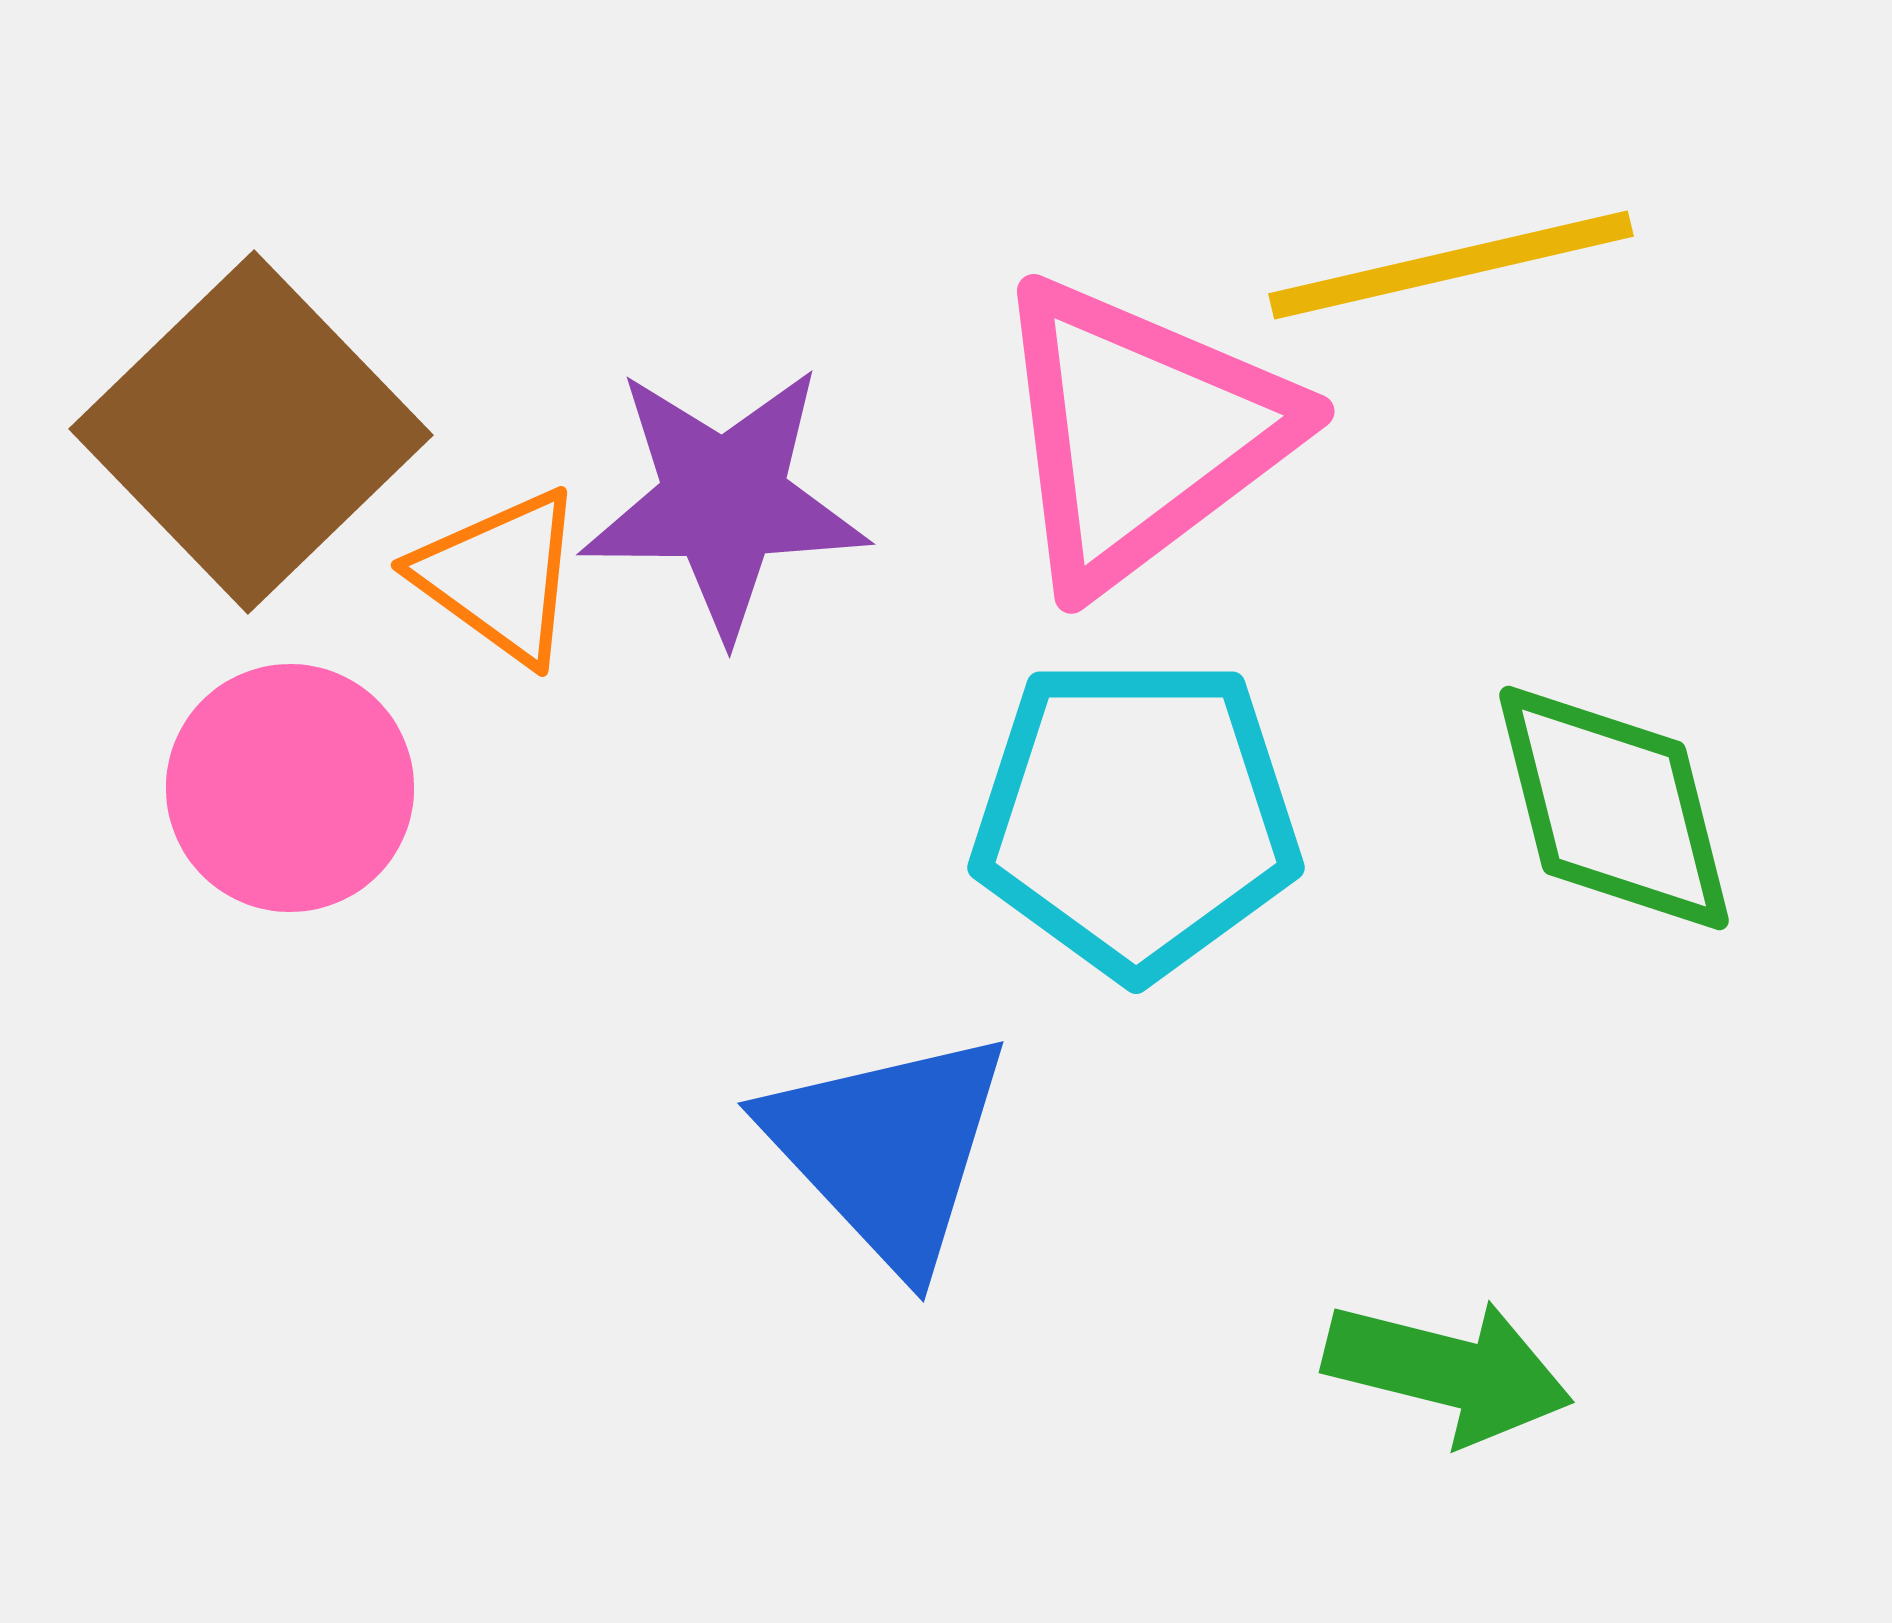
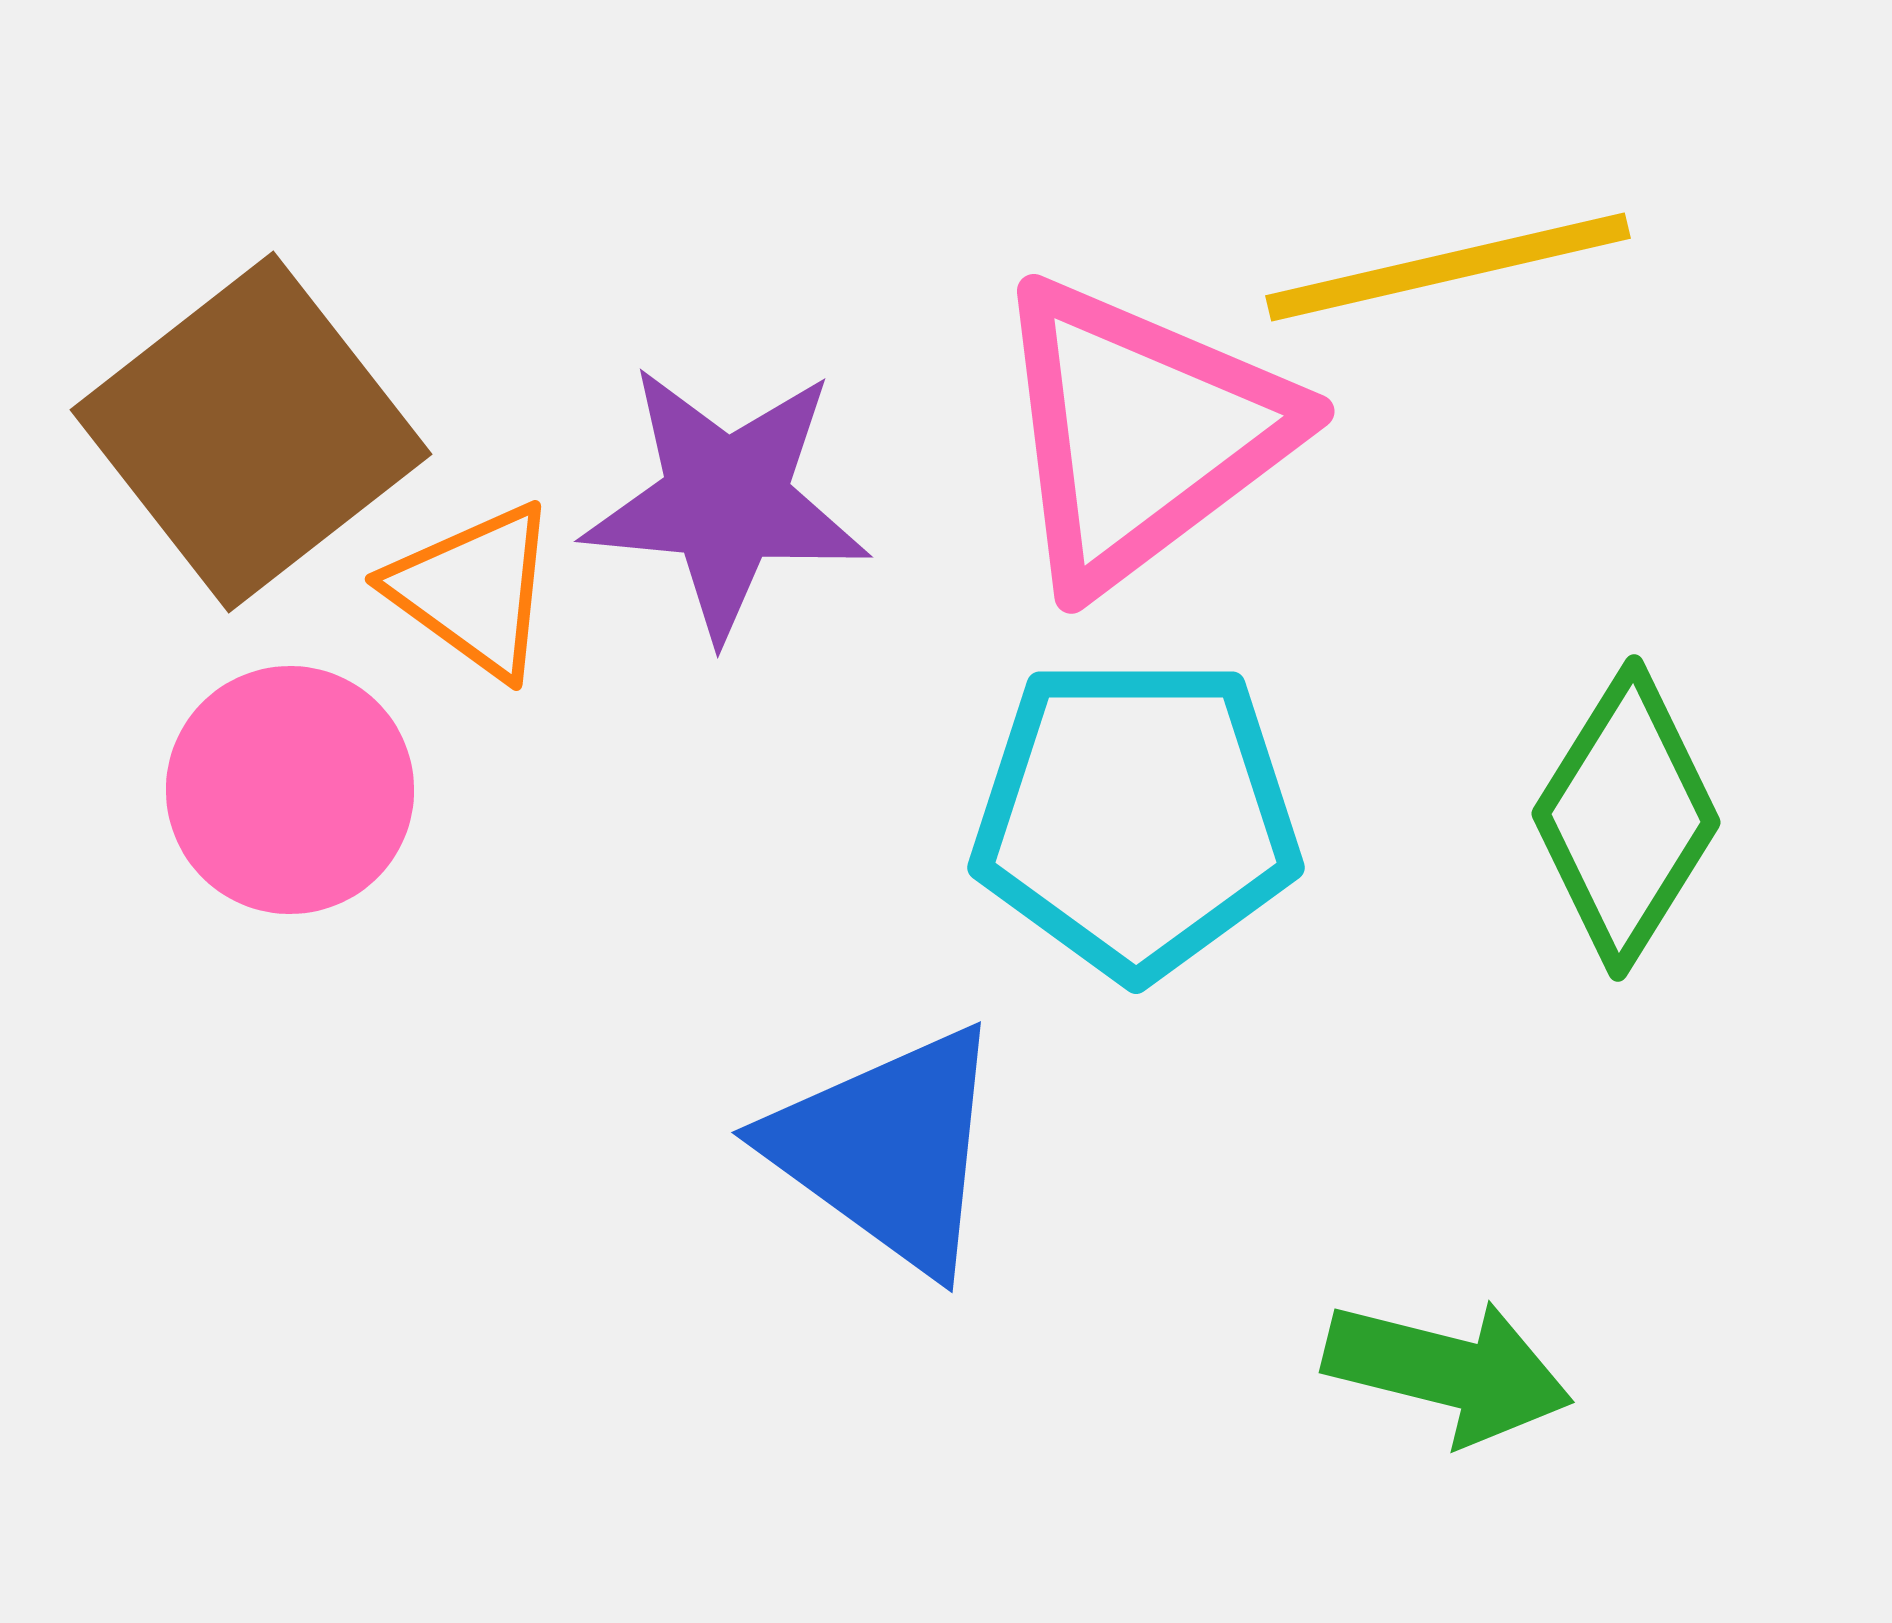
yellow line: moved 3 px left, 2 px down
brown square: rotated 6 degrees clockwise
purple star: moved 2 px right; rotated 5 degrees clockwise
orange triangle: moved 26 px left, 14 px down
pink circle: moved 2 px down
green diamond: moved 12 px right, 10 px down; rotated 46 degrees clockwise
blue triangle: rotated 11 degrees counterclockwise
